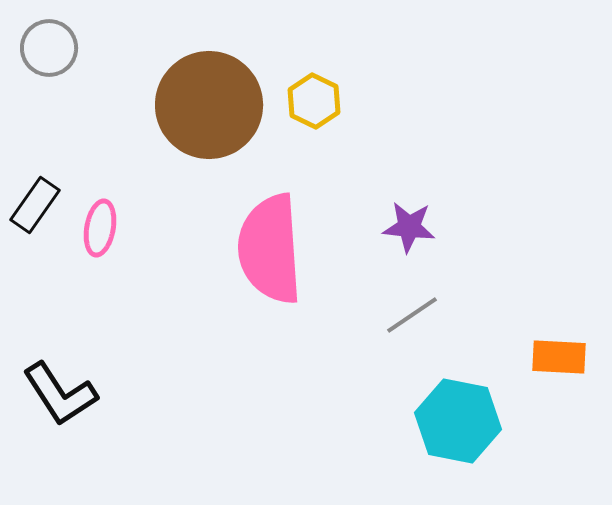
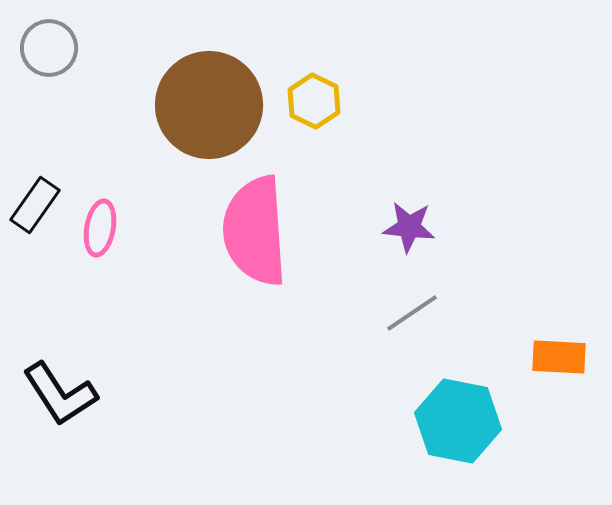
pink semicircle: moved 15 px left, 18 px up
gray line: moved 2 px up
